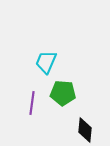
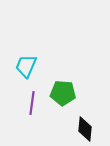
cyan trapezoid: moved 20 px left, 4 px down
black diamond: moved 1 px up
